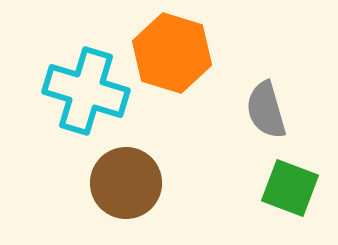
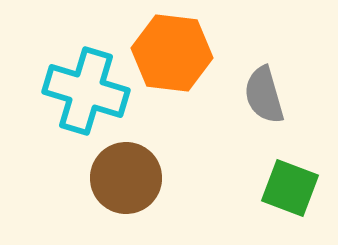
orange hexagon: rotated 10 degrees counterclockwise
gray semicircle: moved 2 px left, 15 px up
brown circle: moved 5 px up
